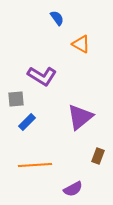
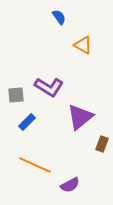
blue semicircle: moved 2 px right, 1 px up
orange triangle: moved 2 px right, 1 px down
purple L-shape: moved 7 px right, 11 px down
gray square: moved 4 px up
brown rectangle: moved 4 px right, 12 px up
orange line: rotated 28 degrees clockwise
purple semicircle: moved 3 px left, 4 px up
